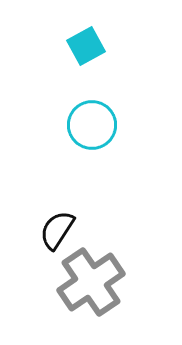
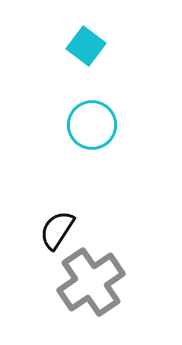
cyan square: rotated 24 degrees counterclockwise
